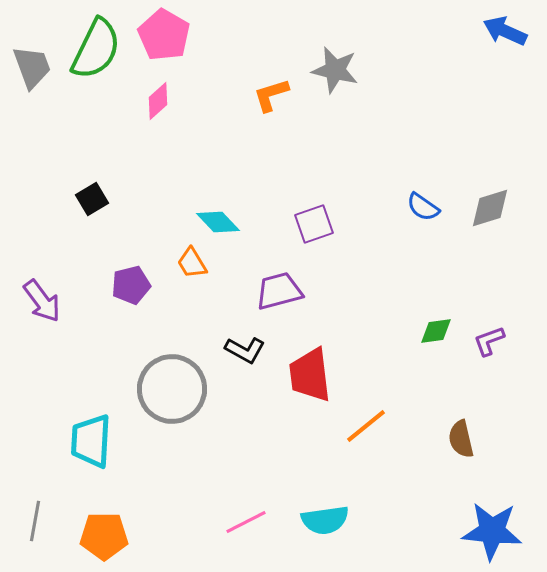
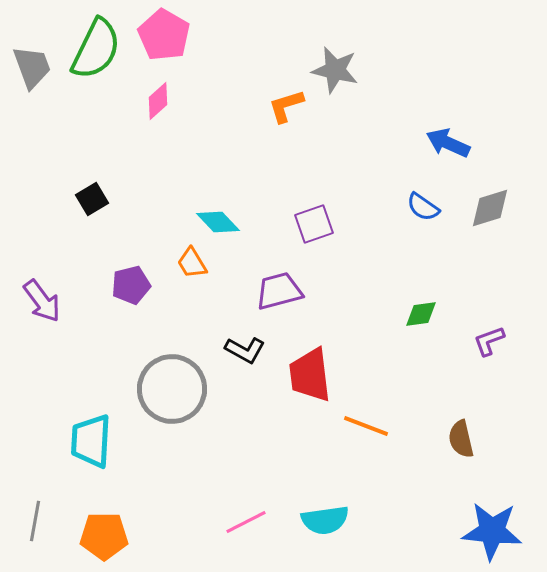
blue arrow: moved 57 px left, 112 px down
orange L-shape: moved 15 px right, 11 px down
green diamond: moved 15 px left, 17 px up
orange line: rotated 60 degrees clockwise
